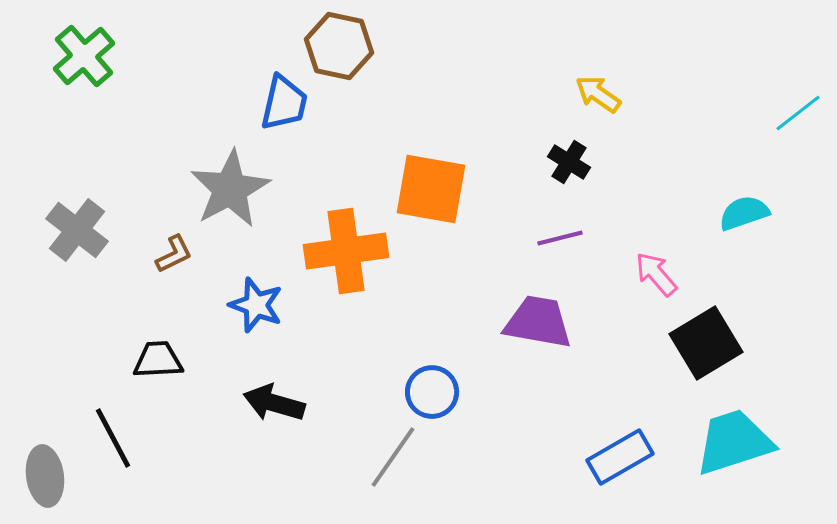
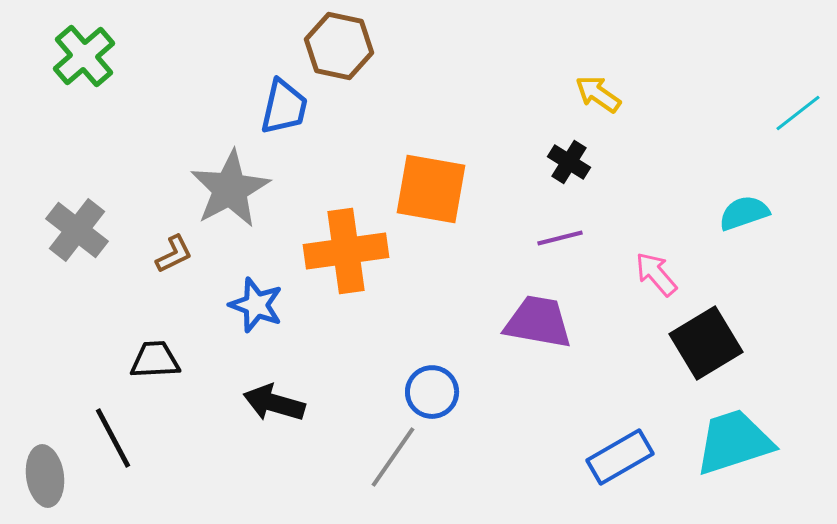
blue trapezoid: moved 4 px down
black trapezoid: moved 3 px left
